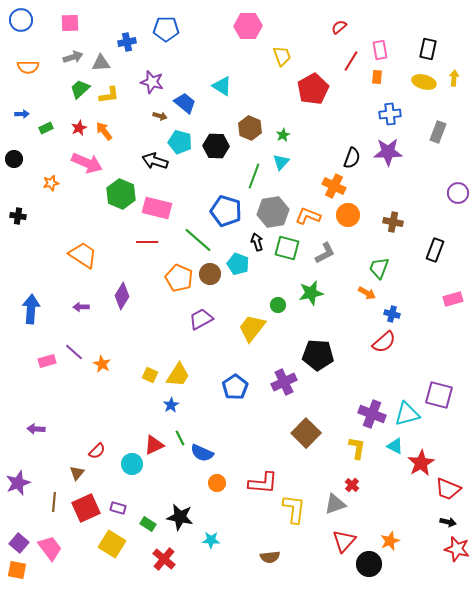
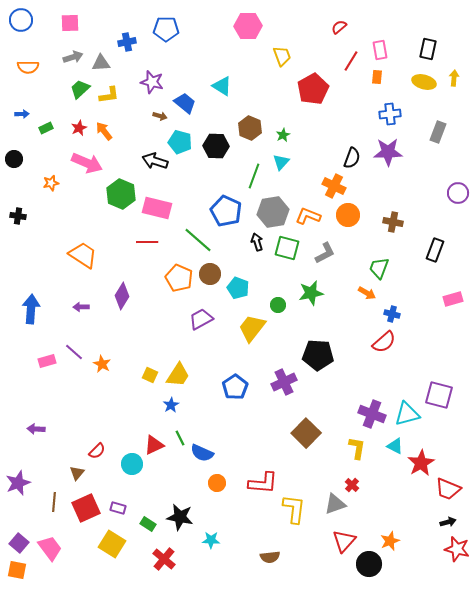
blue pentagon at (226, 211): rotated 8 degrees clockwise
cyan pentagon at (238, 264): moved 24 px down
black arrow at (448, 522): rotated 28 degrees counterclockwise
